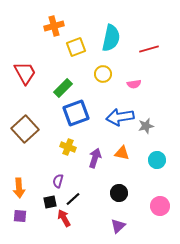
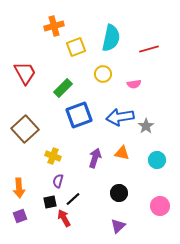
blue square: moved 3 px right, 2 px down
gray star: rotated 21 degrees counterclockwise
yellow cross: moved 15 px left, 9 px down
purple square: rotated 24 degrees counterclockwise
